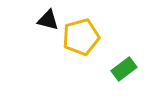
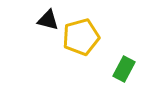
green rectangle: rotated 25 degrees counterclockwise
